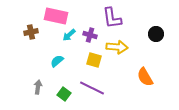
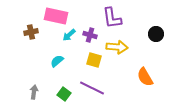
gray arrow: moved 4 px left, 5 px down
